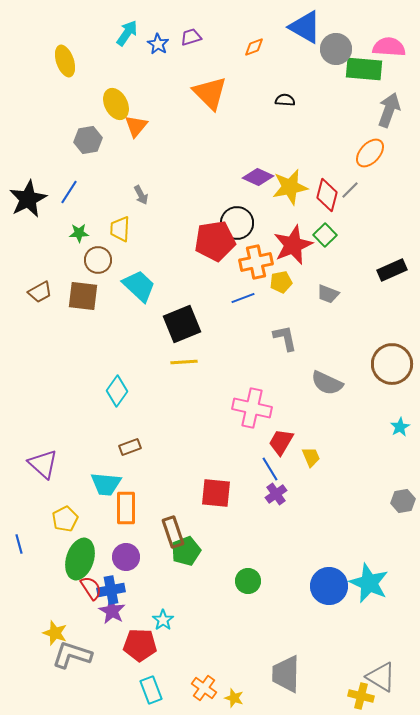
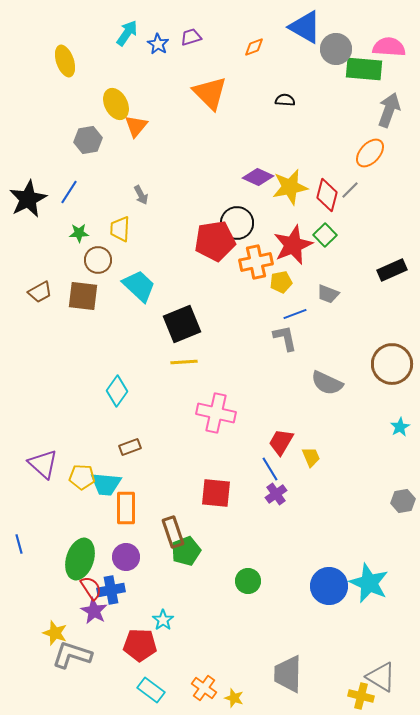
blue line at (243, 298): moved 52 px right, 16 px down
pink cross at (252, 408): moved 36 px left, 5 px down
yellow pentagon at (65, 519): moved 17 px right, 42 px up; rotated 30 degrees clockwise
purple star at (112, 611): moved 18 px left
gray trapezoid at (286, 674): moved 2 px right
cyan rectangle at (151, 690): rotated 32 degrees counterclockwise
